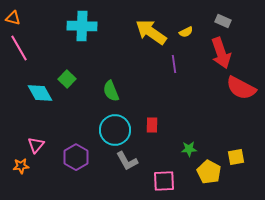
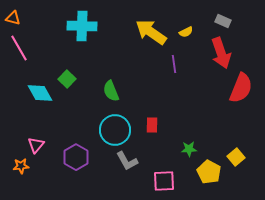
red semicircle: rotated 96 degrees counterclockwise
yellow square: rotated 30 degrees counterclockwise
